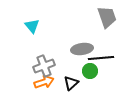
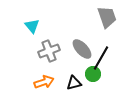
gray ellipse: rotated 55 degrees clockwise
black line: rotated 55 degrees counterclockwise
gray cross: moved 5 px right, 15 px up
green circle: moved 3 px right, 3 px down
black triangle: moved 3 px right; rotated 28 degrees clockwise
